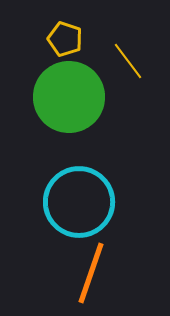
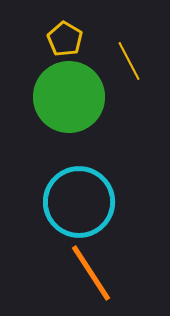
yellow pentagon: rotated 12 degrees clockwise
yellow line: moved 1 px right; rotated 9 degrees clockwise
orange line: rotated 52 degrees counterclockwise
